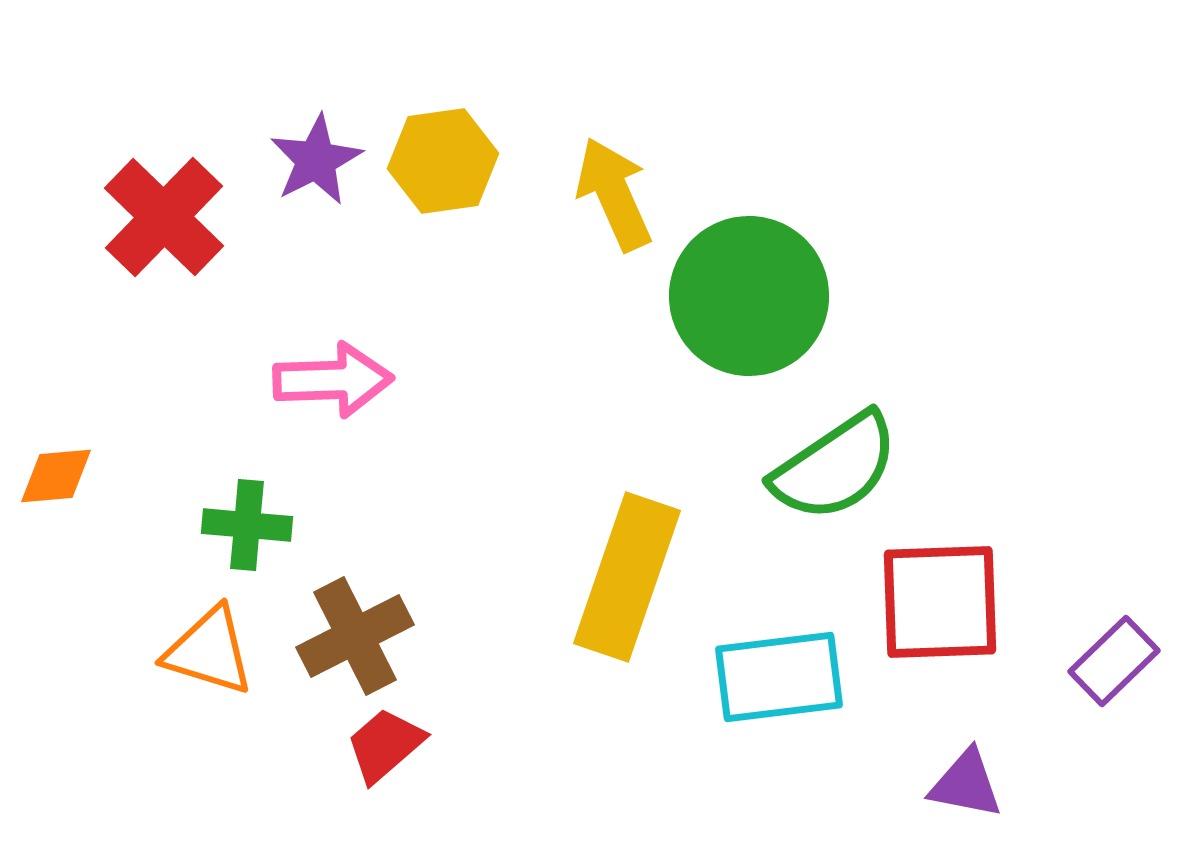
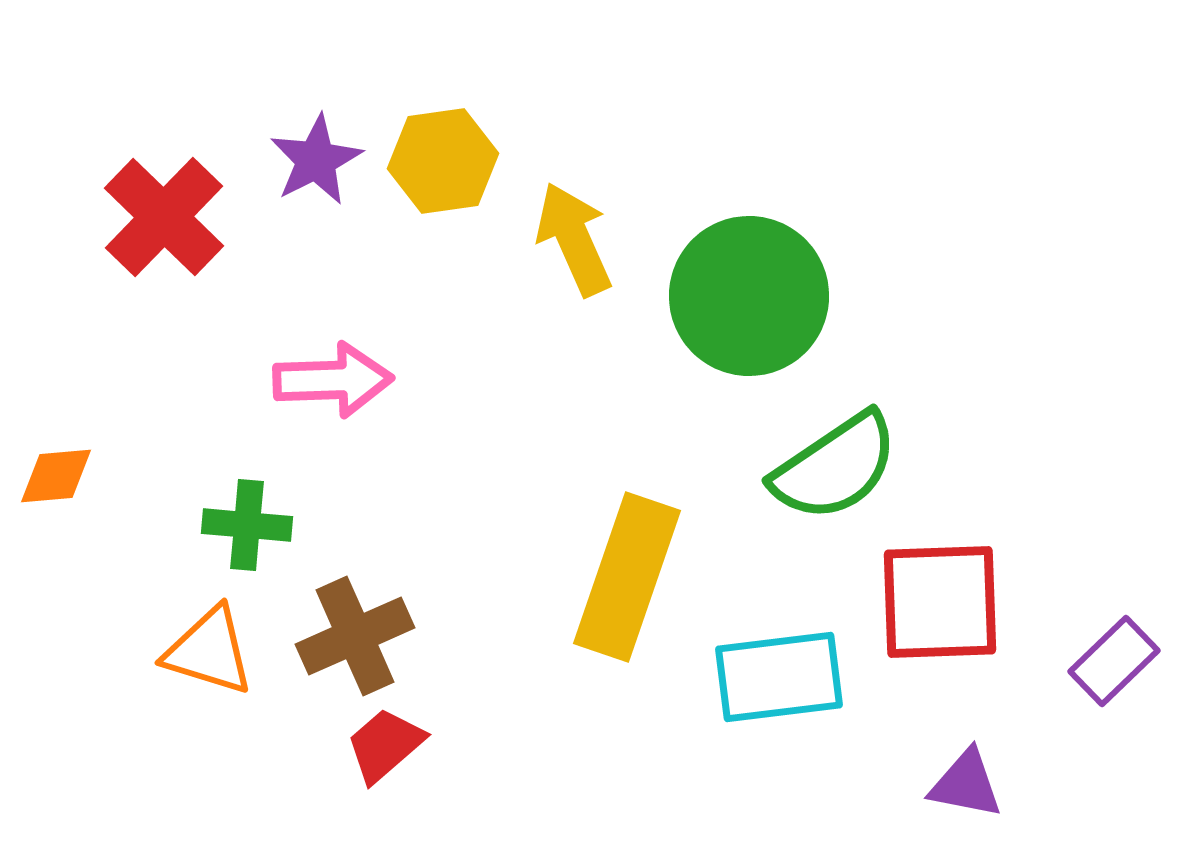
yellow arrow: moved 40 px left, 45 px down
brown cross: rotated 3 degrees clockwise
